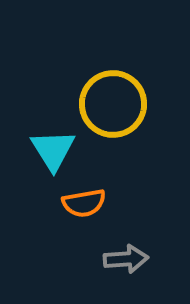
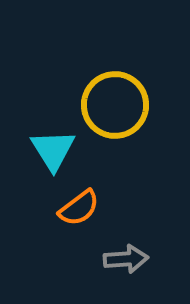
yellow circle: moved 2 px right, 1 px down
orange semicircle: moved 5 px left, 5 px down; rotated 27 degrees counterclockwise
